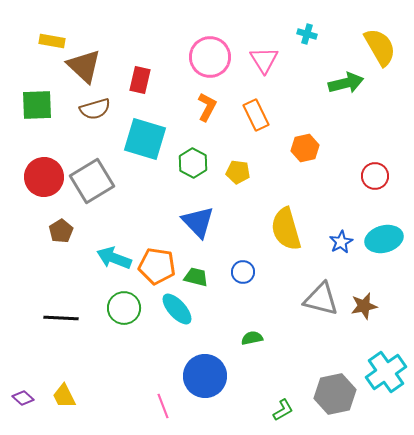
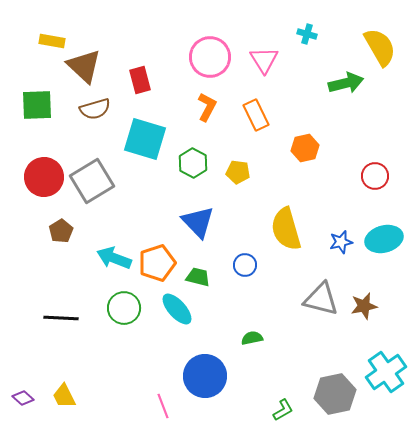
red rectangle at (140, 80): rotated 28 degrees counterclockwise
blue star at (341, 242): rotated 15 degrees clockwise
orange pentagon at (157, 266): moved 3 px up; rotated 27 degrees counterclockwise
blue circle at (243, 272): moved 2 px right, 7 px up
green trapezoid at (196, 277): moved 2 px right
